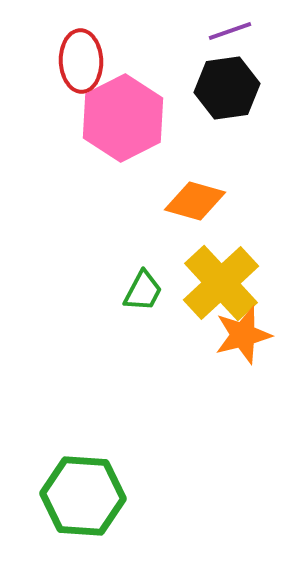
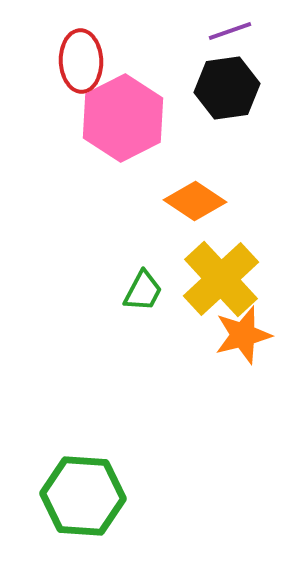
orange diamond: rotated 18 degrees clockwise
yellow cross: moved 4 px up
